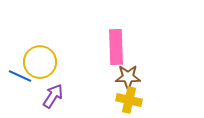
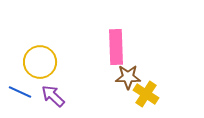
blue line: moved 16 px down
purple arrow: rotated 80 degrees counterclockwise
yellow cross: moved 17 px right, 6 px up; rotated 20 degrees clockwise
